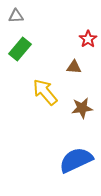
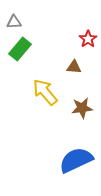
gray triangle: moved 2 px left, 6 px down
